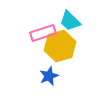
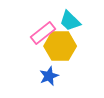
pink rectangle: rotated 20 degrees counterclockwise
yellow hexagon: rotated 16 degrees clockwise
